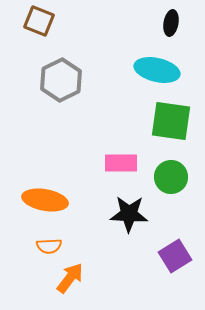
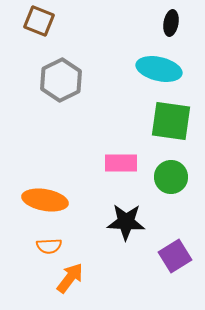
cyan ellipse: moved 2 px right, 1 px up
black star: moved 3 px left, 8 px down
